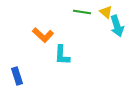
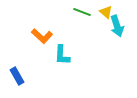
green line: rotated 12 degrees clockwise
orange L-shape: moved 1 px left, 1 px down
blue rectangle: rotated 12 degrees counterclockwise
